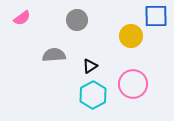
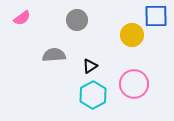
yellow circle: moved 1 px right, 1 px up
pink circle: moved 1 px right
